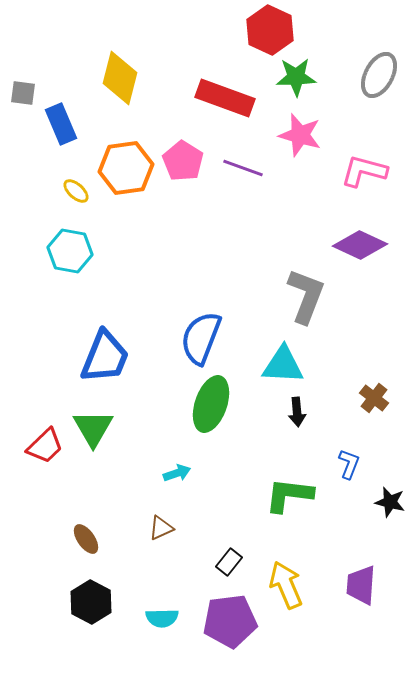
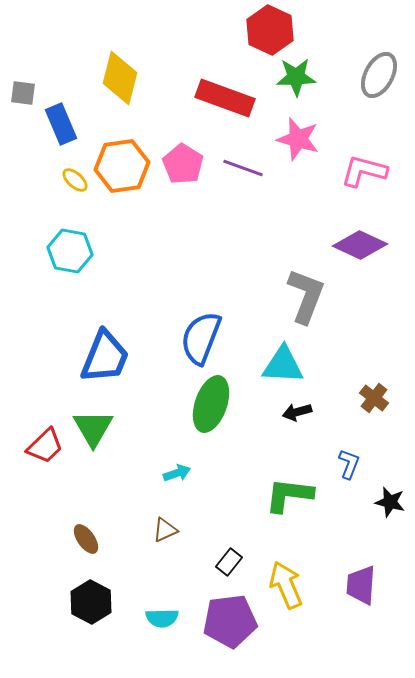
pink star: moved 2 px left, 4 px down
pink pentagon: moved 3 px down
orange hexagon: moved 4 px left, 2 px up
yellow ellipse: moved 1 px left, 11 px up
black arrow: rotated 80 degrees clockwise
brown triangle: moved 4 px right, 2 px down
